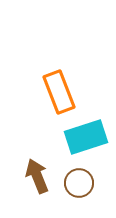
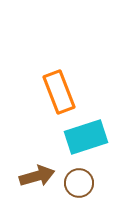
brown arrow: rotated 96 degrees clockwise
